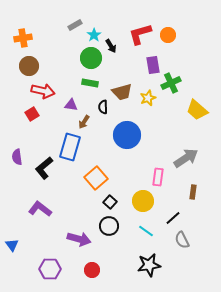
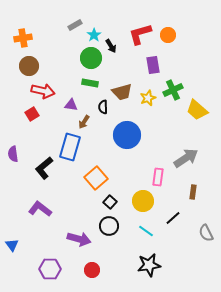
green cross: moved 2 px right, 7 px down
purple semicircle: moved 4 px left, 3 px up
gray semicircle: moved 24 px right, 7 px up
